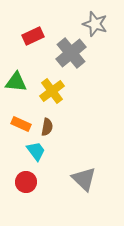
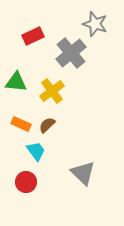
brown semicircle: moved 2 px up; rotated 144 degrees counterclockwise
gray triangle: moved 1 px left, 6 px up
